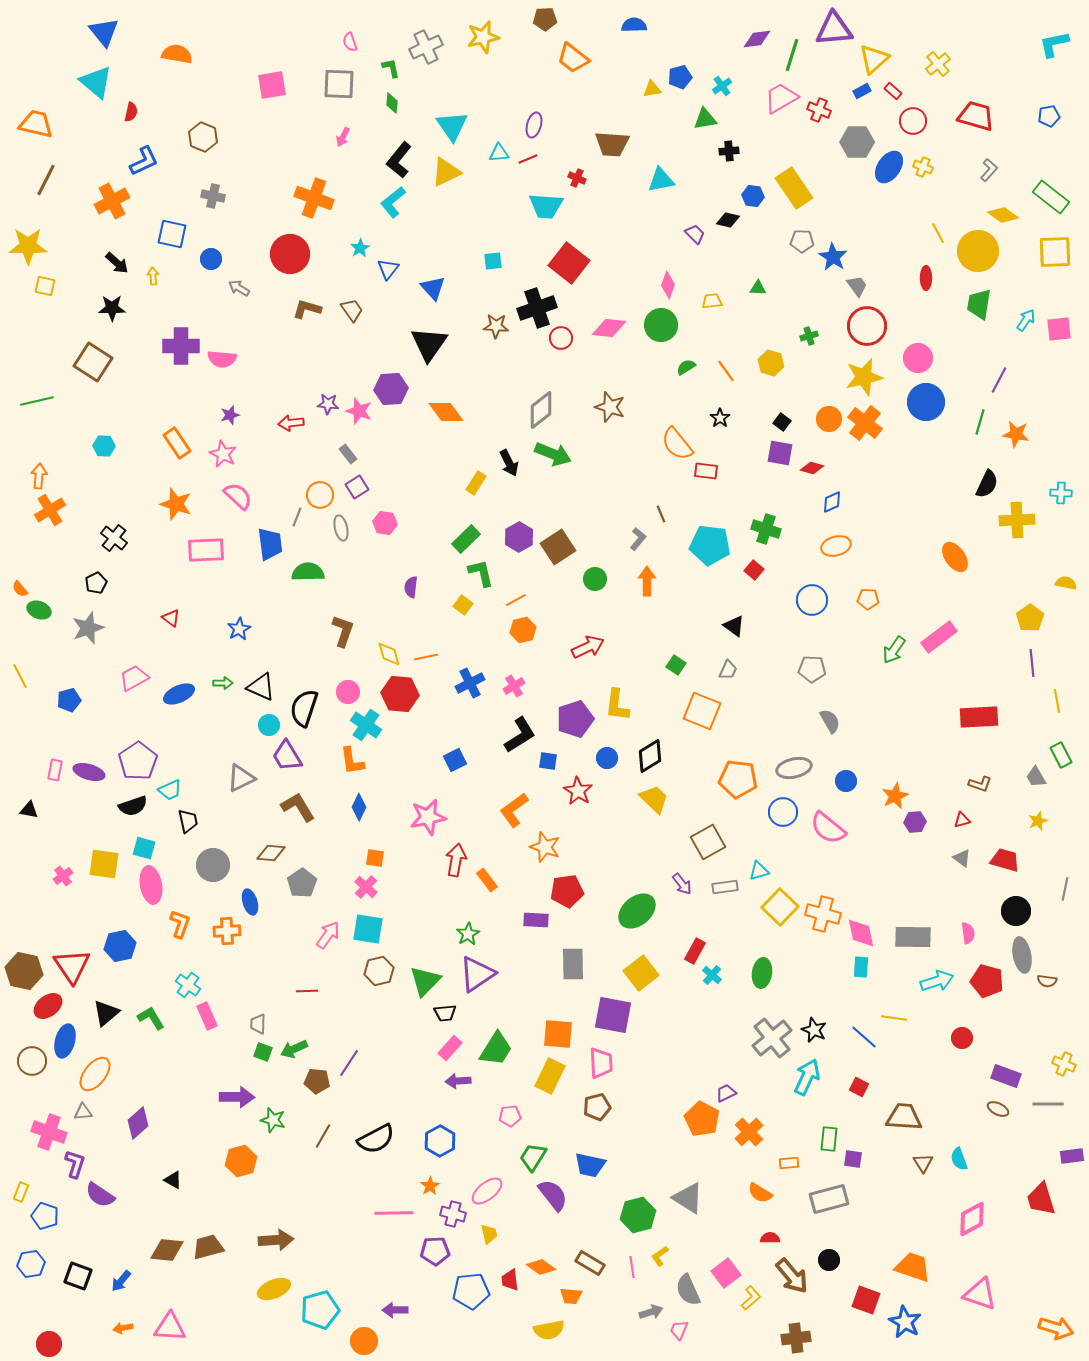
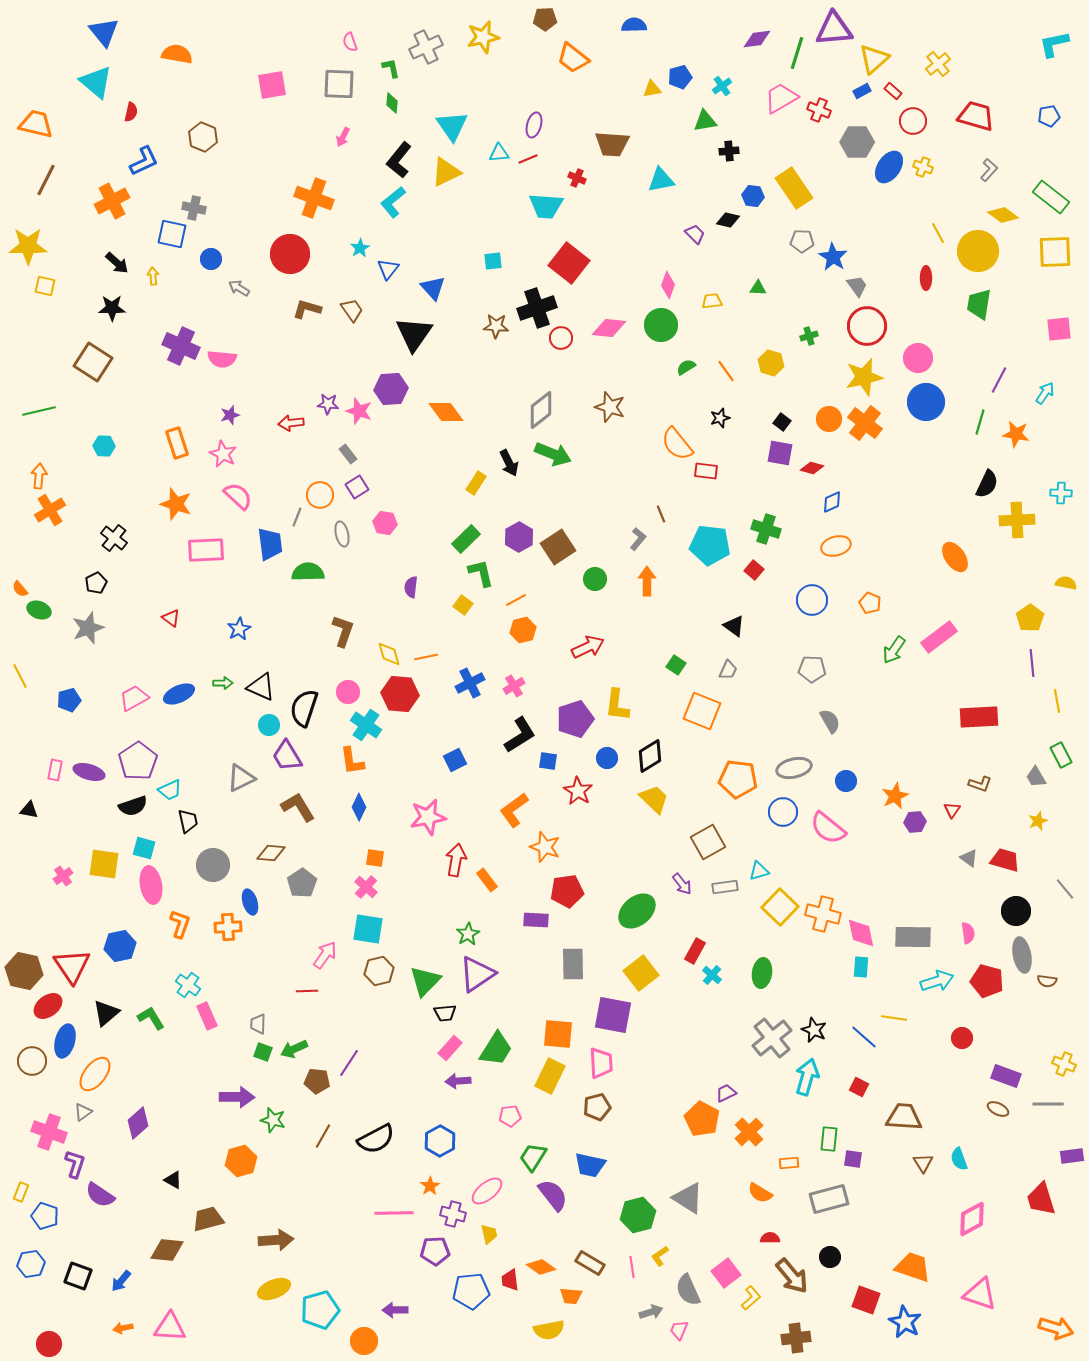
green line at (792, 55): moved 5 px right, 2 px up
green triangle at (705, 119): moved 2 px down
gray cross at (213, 196): moved 19 px left, 12 px down
cyan arrow at (1026, 320): moved 19 px right, 73 px down
black triangle at (429, 344): moved 15 px left, 10 px up
purple cross at (181, 346): rotated 24 degrees clockwise
green line at (37, 401): moved 2 px right, 10 px down
black star at (720, 418): rotated 18 degrees clockwise
orange rectangle at (177, 443): rotated 16 degrees clockwise
gray ellipse at (341, 528): moved 1 px right, 6 px down
orange pentagon at (868, 599): moved 2 px right, 4 px down; rotated 20 degrees clockwise
pink trapezoid at (134, 678): moved 20 px down
red triangle at (962, 820): moved 10 px left, 10 px up; rotated 42 degrees counterclockwise
gray triangle at (962, 858): moved 7 px right
gray line at (1065, 889): rotated 50 degrees counterclockwise
orange cross at (227, 931): moved 1 px right, 4 px up
pink arrow at (328, 935): moved 3 px left, 20 px down
cyan arrow at (807, 1077): rotated 9 degrees counterclockwise
gray triangle at (83, 1112): rotated 30 degrees counterclockwise
brown trapezoid at (208, 1247): moved 28 px up
black circle at (829, 1260): moved 1 px right, 3 px up
